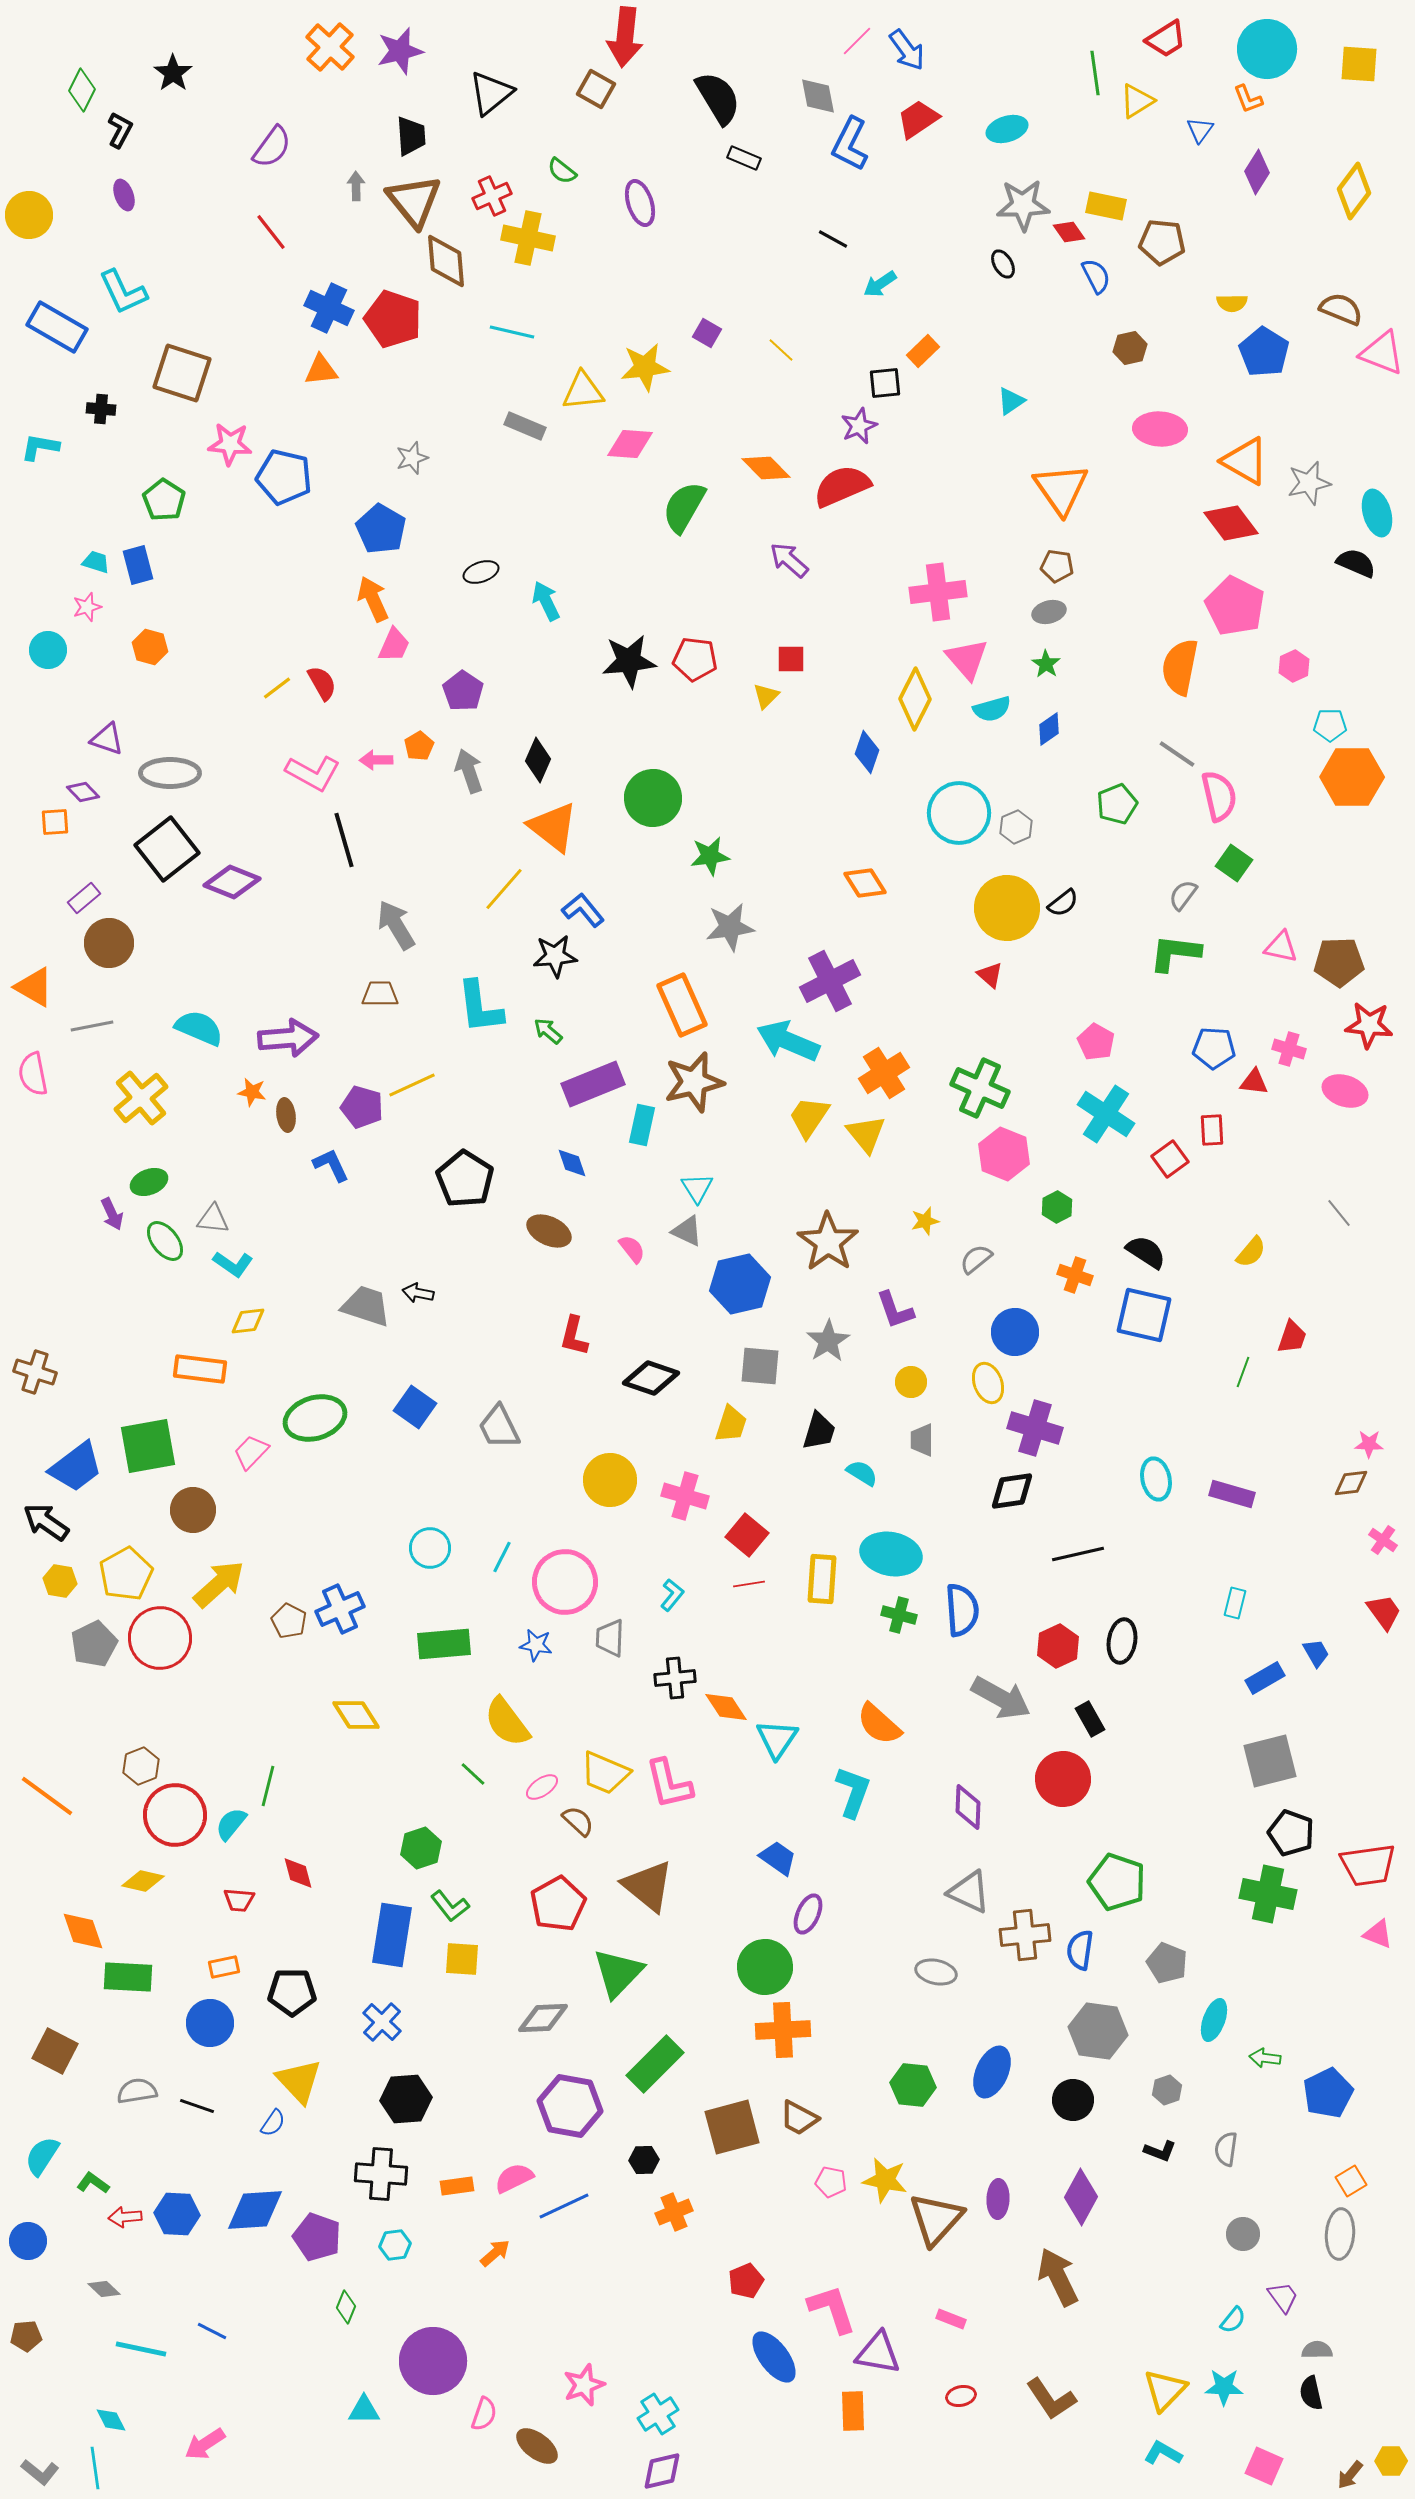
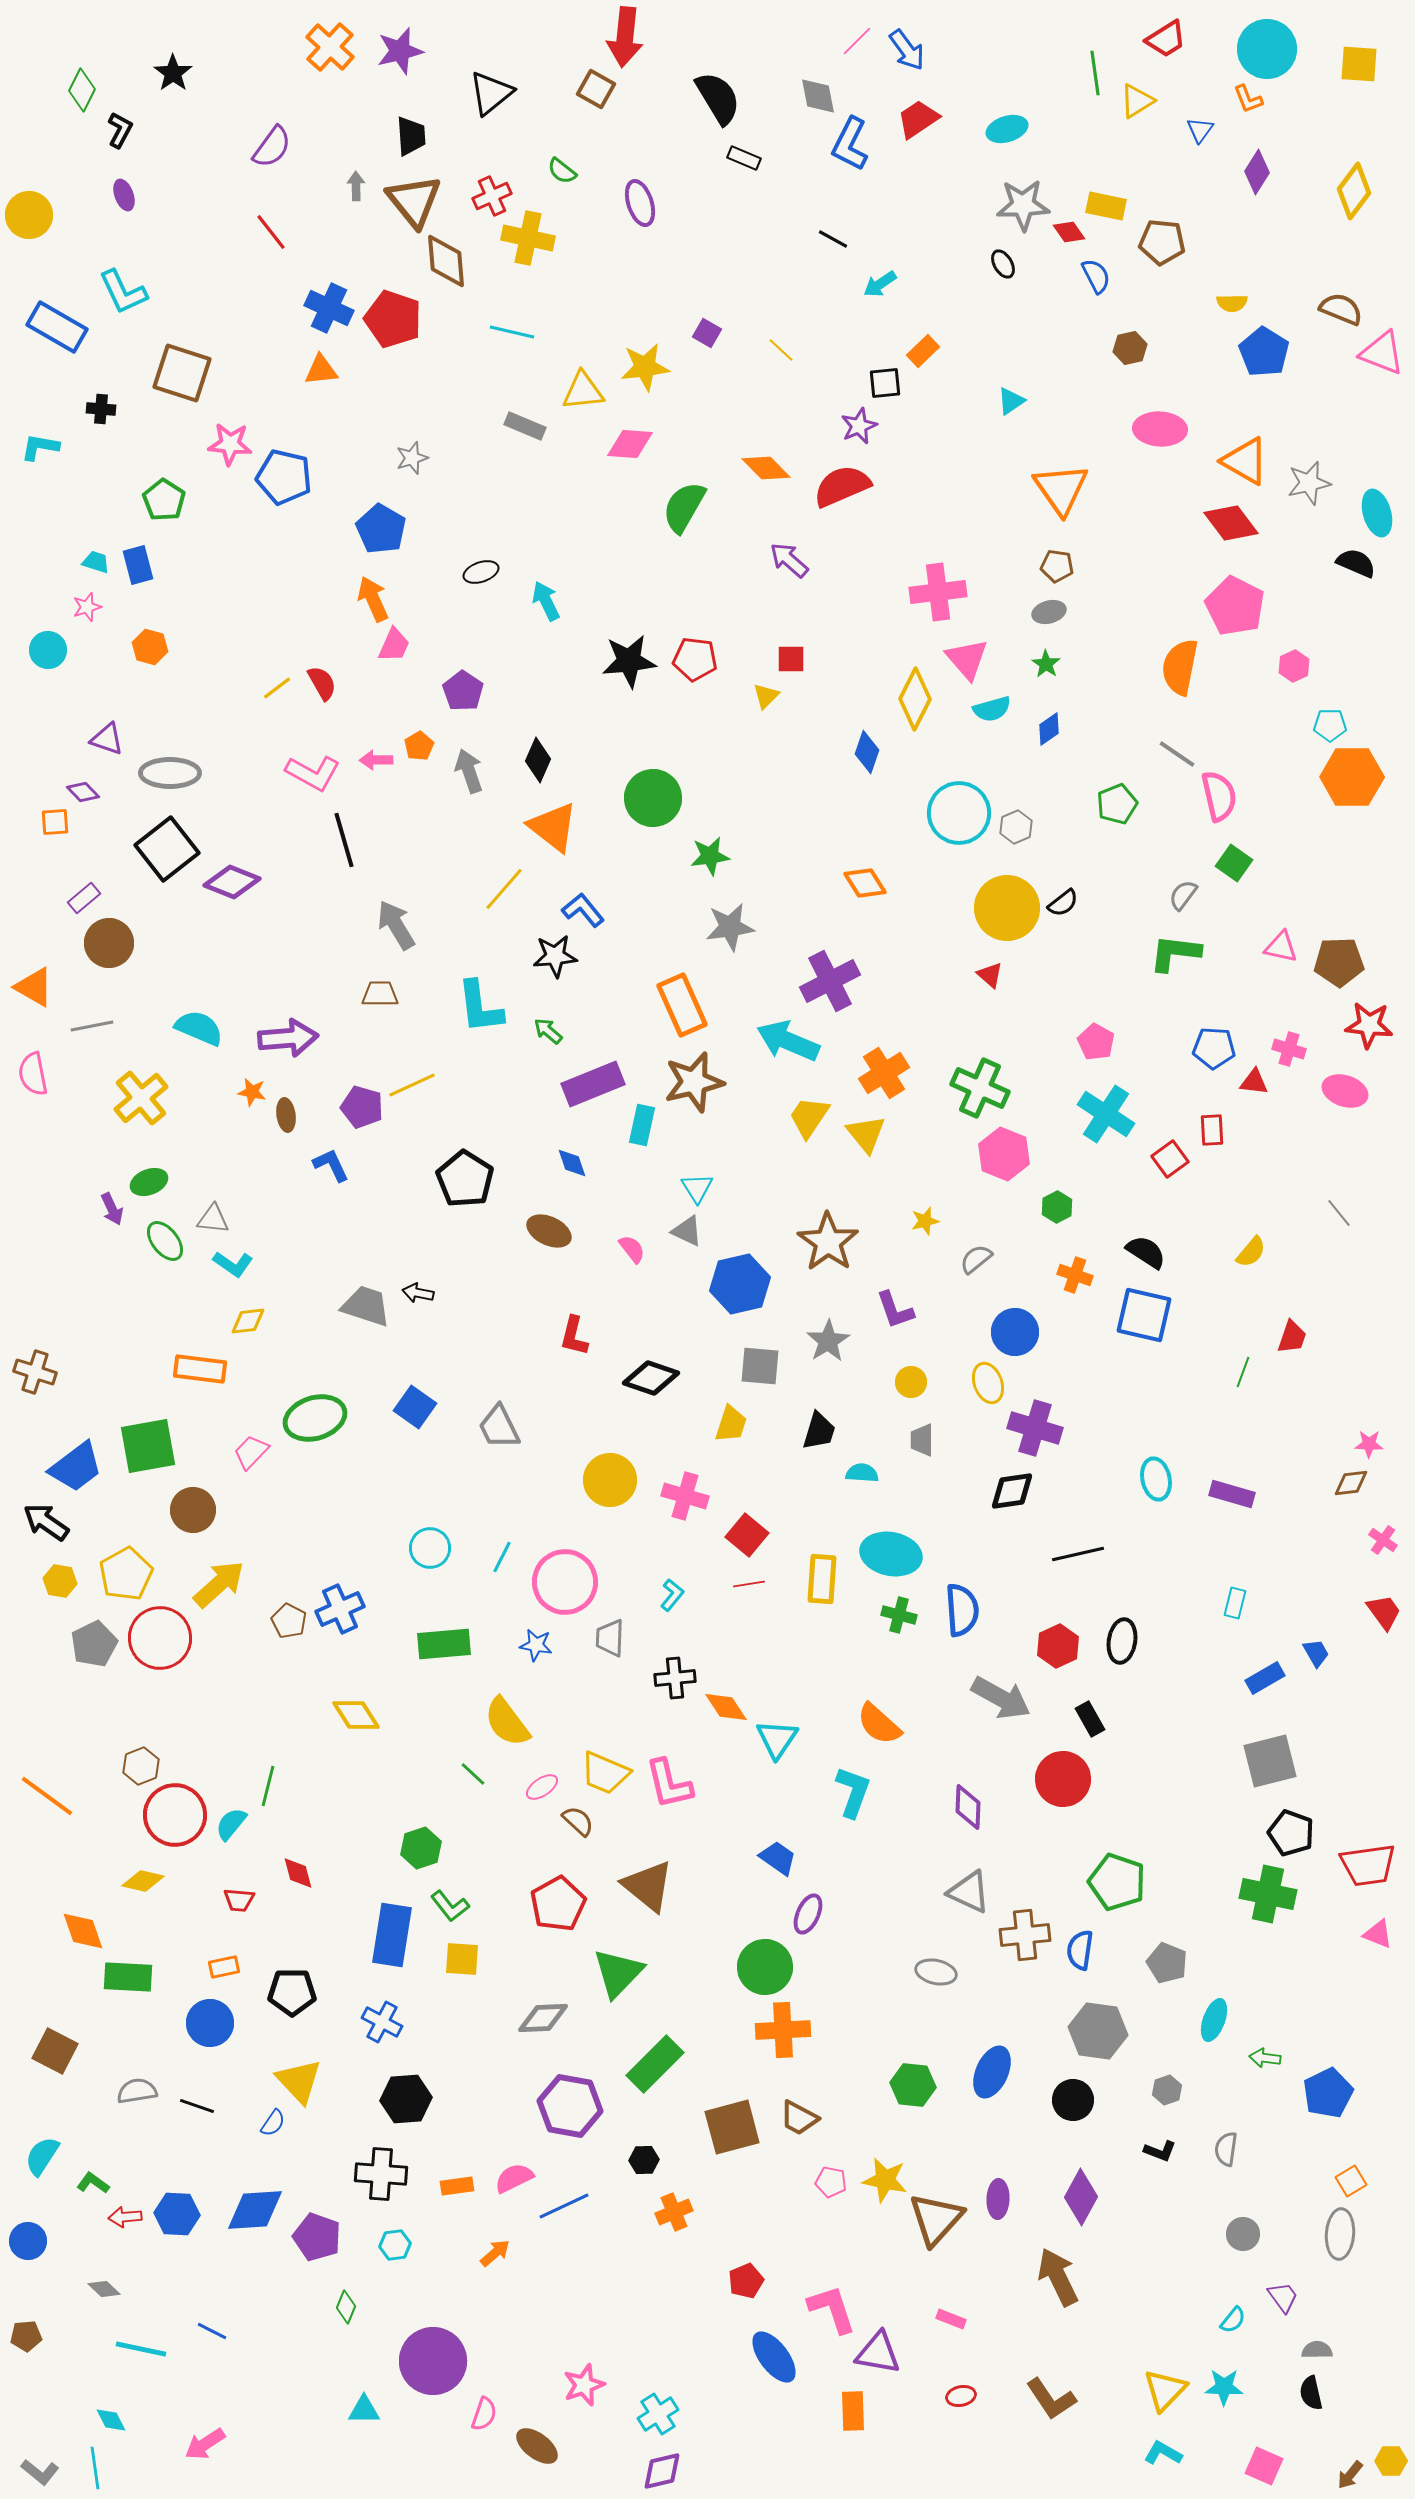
purple arrow at (112, 1214): moved 5 px up
cyan semicircle at (862, 1473): rotated 28 degrees counterclockwise
blue cross at (382, 2022): rotated 15 degrees counterclockwise
